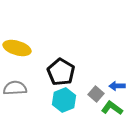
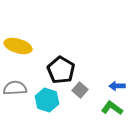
yellow ellipse: moved 1 px right, 2 px up
black pentagon: moved 2 px up
gray square: moved 16 px left, 4 px up
cyan hexagon: moved 17 px left; rotated 20 degrees counterclockwise
